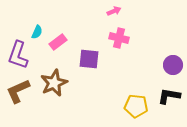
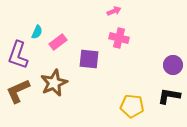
yellow pentagon: moved 4 px left
